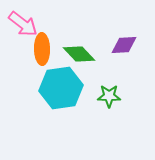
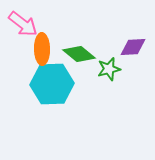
purple diamond: moved 9 px right, 2 px down
green diamond: rotated 8 degrees counterclockwise
cyan hexagon: moved 9 px left, 4 px up; rotated 6 degrees clockwise
green star: moved 27 px up; rotated 15 degrees counterclockwise
